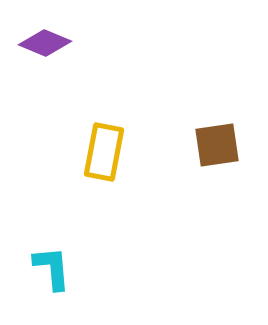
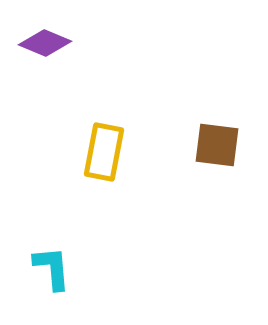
brown square: rotated 15 degrees clockwise
